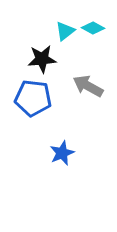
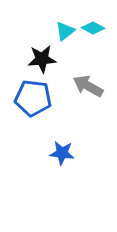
blue star: rotated 30 degrees clockwise
